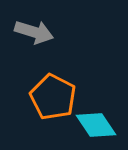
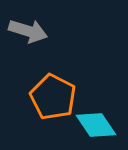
gray arrow: moved 6 px left, 1 px up
